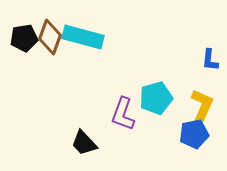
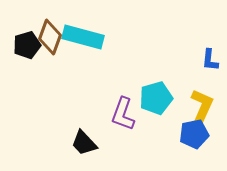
black pentagon: moved 3 px right, 7 px down; rotated 8 degrees counterclockwise
